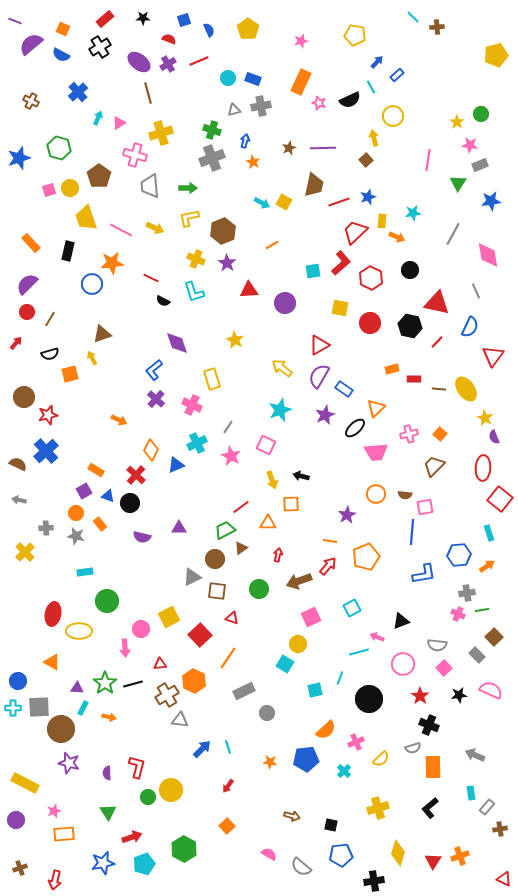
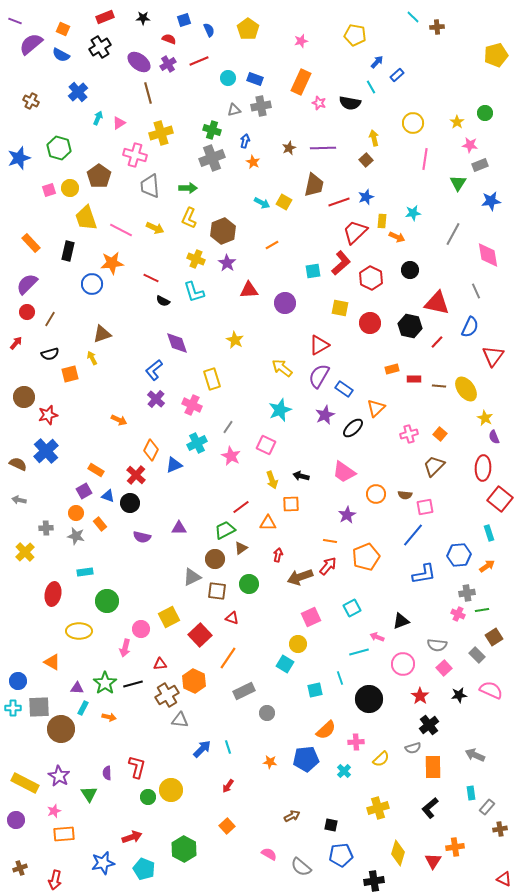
red rectangle at (105, 19): moved 2 px up; rotated 18 degrees clockwise
blue rectangle at (253, 79): moved 2 px right
black semicircle at (350, 100): moved 3 px down; rotated 35 degrees clockwise
green circle at (481, 114): moved 4 px right, 1 px up
yellow circle at (393, 116): moved 20 px right, 7 px down
pink line at (428, 160): moved 3 px left, 1 px up
blue star at (368, 197): moved 2 px left
yellow L-shape at (189, 218): rotated 55 degrees counterclockwise
brown line at (439, 389): moved 3 px up
black ellipse at (355, 428): moved 2 px left
pink trapezoid at (376, 452): moved 32 px left, 20 px down; rotated 40 degrees clockwise
blue triangle at (176, 465): moved 2 px left
blue line at (412, 532): moved 1 px right, 3 px down; rotated 35 degrees clockwise
brown arrow at (299, 581): moved 1 px right, 4 px up
green circle at (259, 589): moved 10 px left, 5 px up
red ellipse at (53, 614): moved 20 px up
brown square at (494, 637): rotated 12 degrees clockwise
pink arrow at (125, 648): rotated 18 degrees clockwise
cyan line at (340, 678): rotated 40 degrees counterclockwise
black cross at (429, 725): rotated 30 degrees clockwise
pink cross at (356, 742): rotated 21 degrees clockwise
purple star at (69, 763): moved 10 px left, 13 px down; rotated 15 degrees clockwise
green triangle at (108, 812): moved 19 px left, 18 px up
brown arrow at (292, 816): rotated 42 degrees counterclockwise
orange cross at (460, 856): moved 5 px left, 9 px up; rotated 12 degrees clockwise
cyan pentagon at (144, 864): moved 5 px down; rotated 30 degrees counterclockwise
